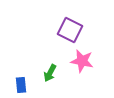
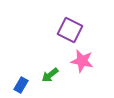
green arrow: moved 2 px down; rotated 24 degrees clockwise
blue rectangle: rotated 35 degrees clockwise
